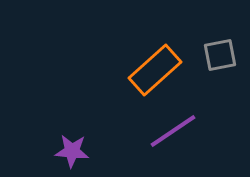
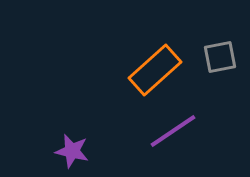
gray square: moved 2 px down
purple star: rotated 8 degrees clockwise
